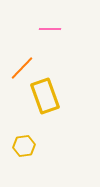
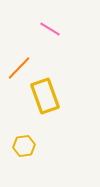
pink line: rotated 30 degrees clockwise
orange line: moved 3 px left
